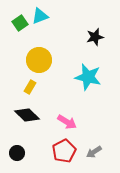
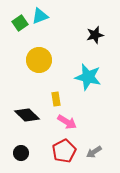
black star: moved 2 px up
yellow rectangle: moved 26 px right, 12 px down; rotated 40 degrees counterclockwise
black circle: moved 4 px right
